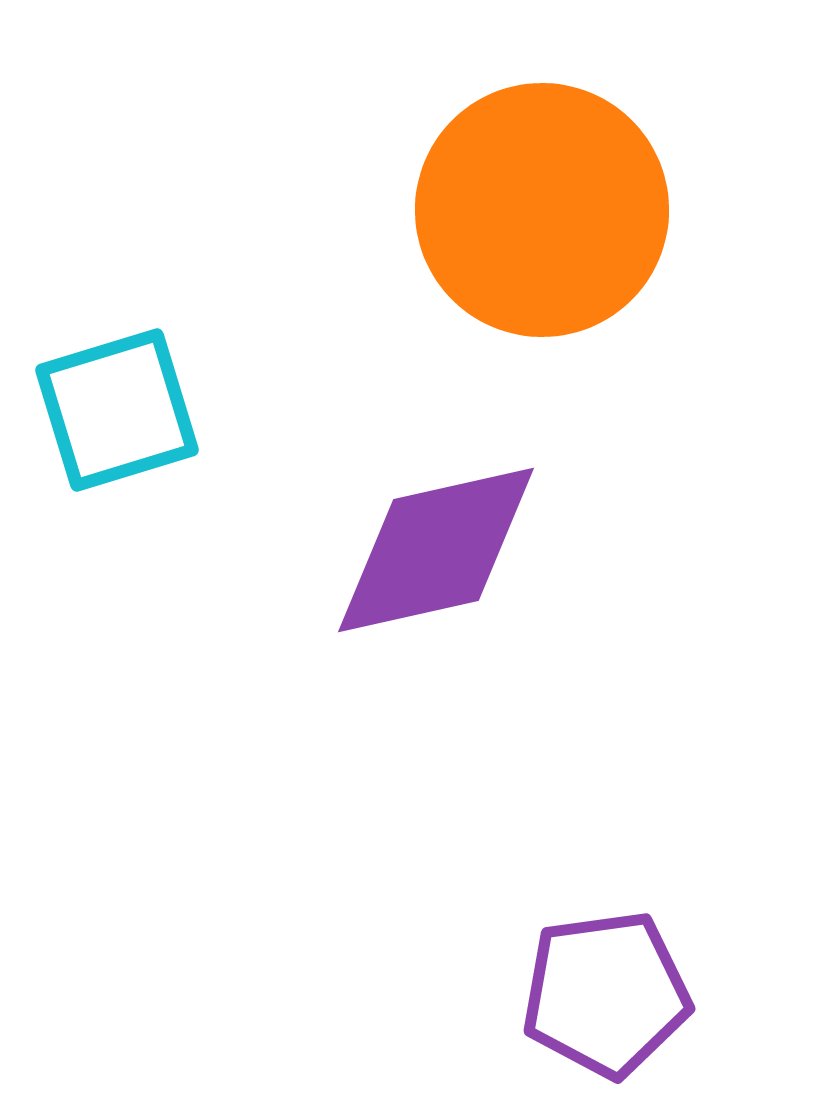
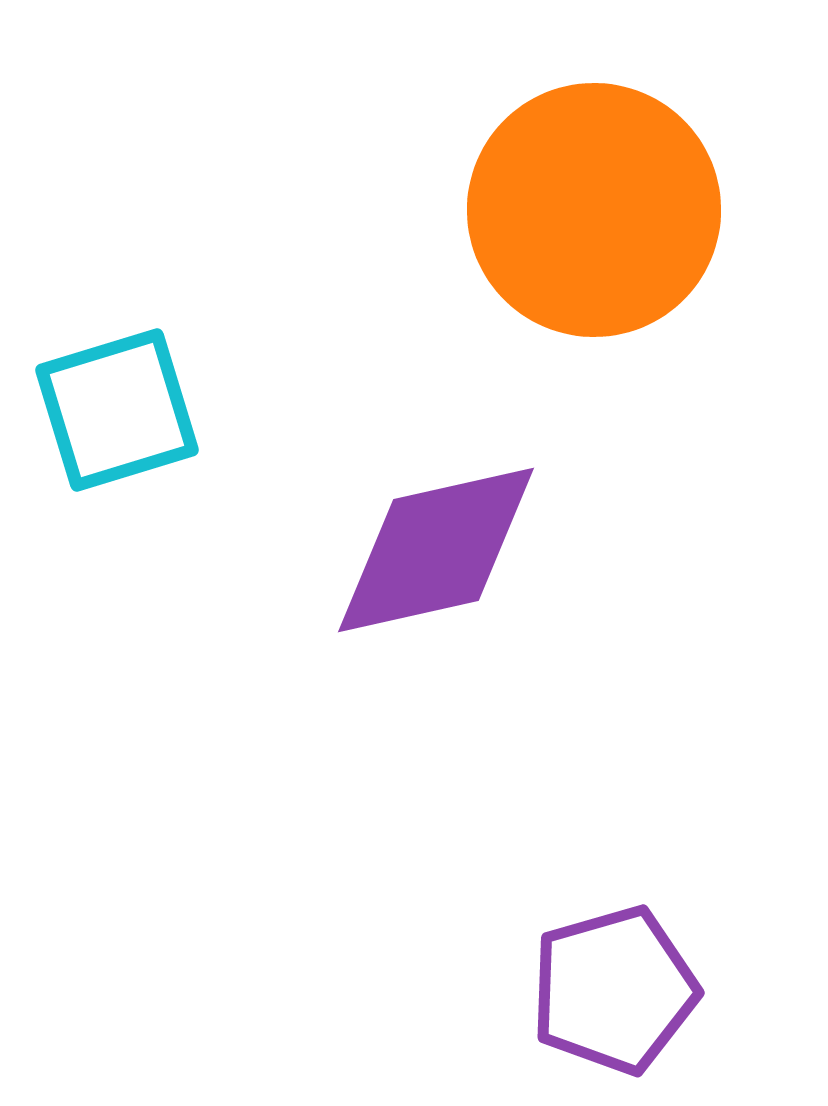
orange circle: moved 52 px right
purple pentagon: moved 8 px right, 4 px up; rotated 8 degrees counterclockwise
